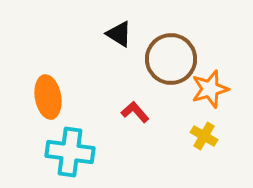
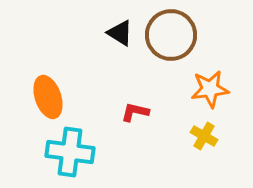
black triangle: moved 1 px right, 1 px up
brown circle: moved 24 px up
orange star: rotated 9 degrees clockwise
orange ellipse: rotated 9 degrees counterclockwise
red L-shape: rotated 36 degrees counterclockwise
